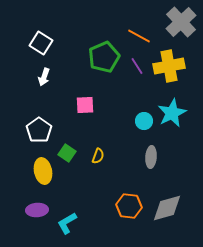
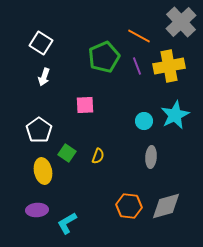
purple line: rotated 12 degrees clockwise
cyan star: moved 3 px right, 2 px down
gray diamond: moved 1 px left, 2 px up
